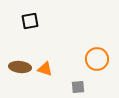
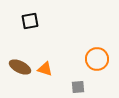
brown ellipse: rotated 20 degrees clockwise
